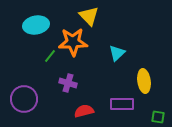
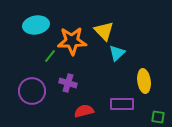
yellow triangle: moved 15 px right, 15 px down
orange star: moved 1 px left, 1 px up
purple circle: moved 8 px right, 8 px up
